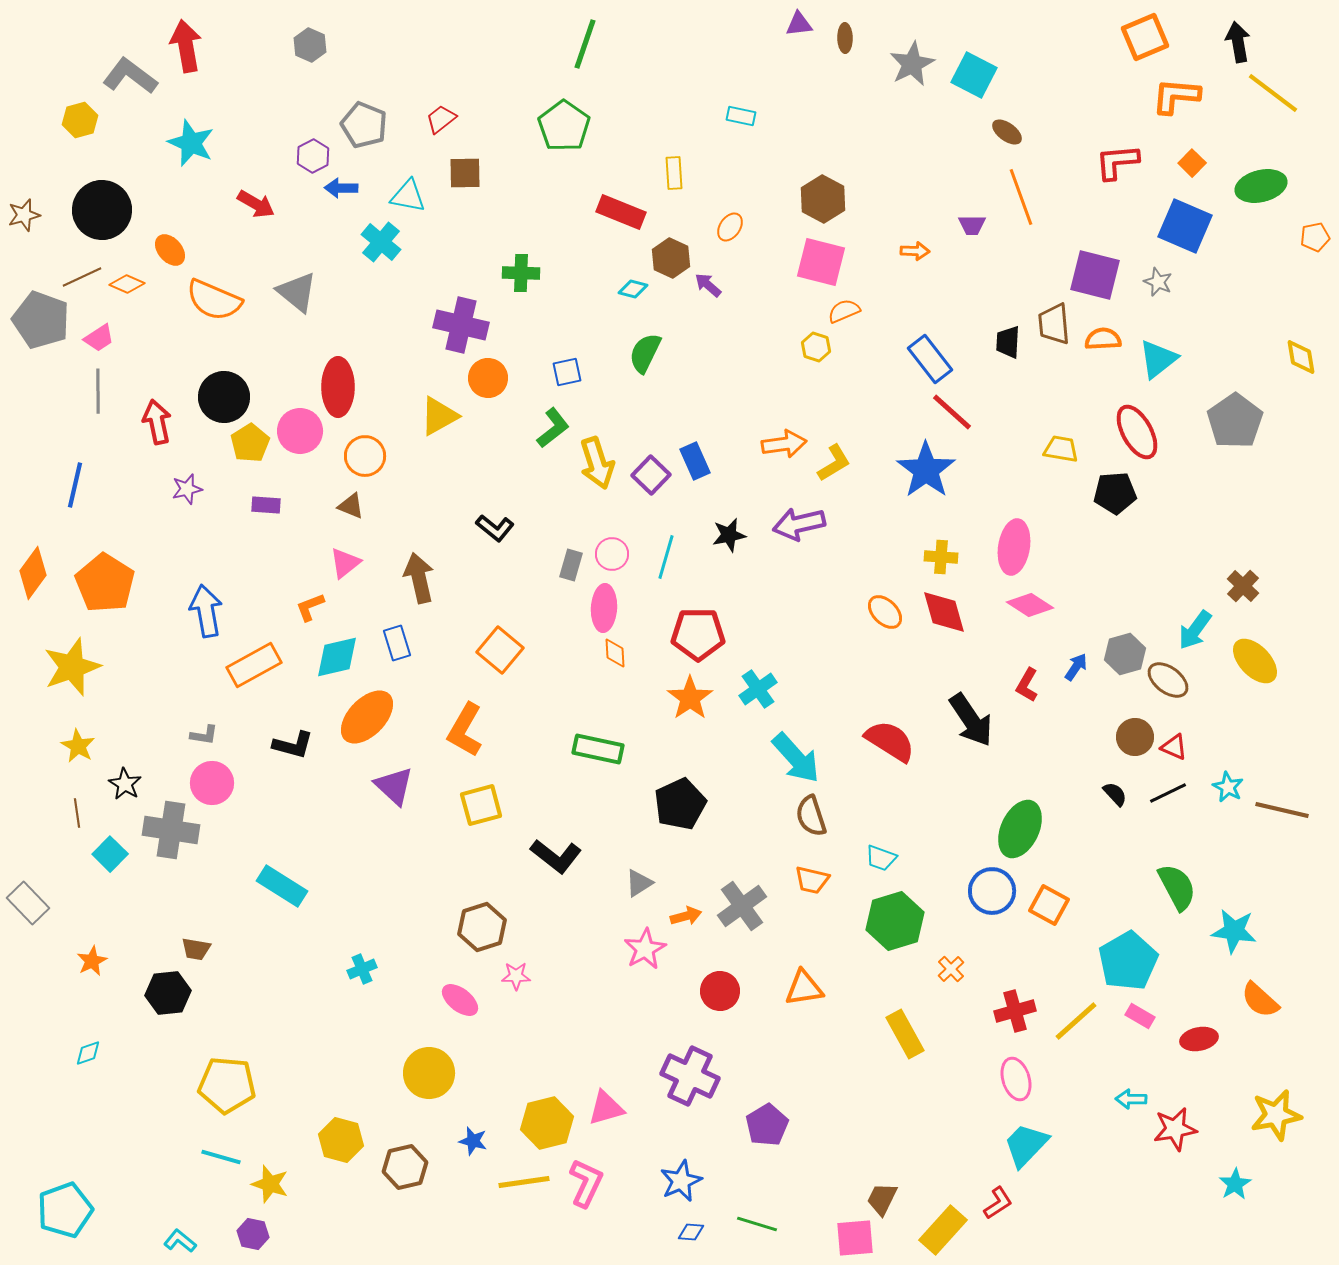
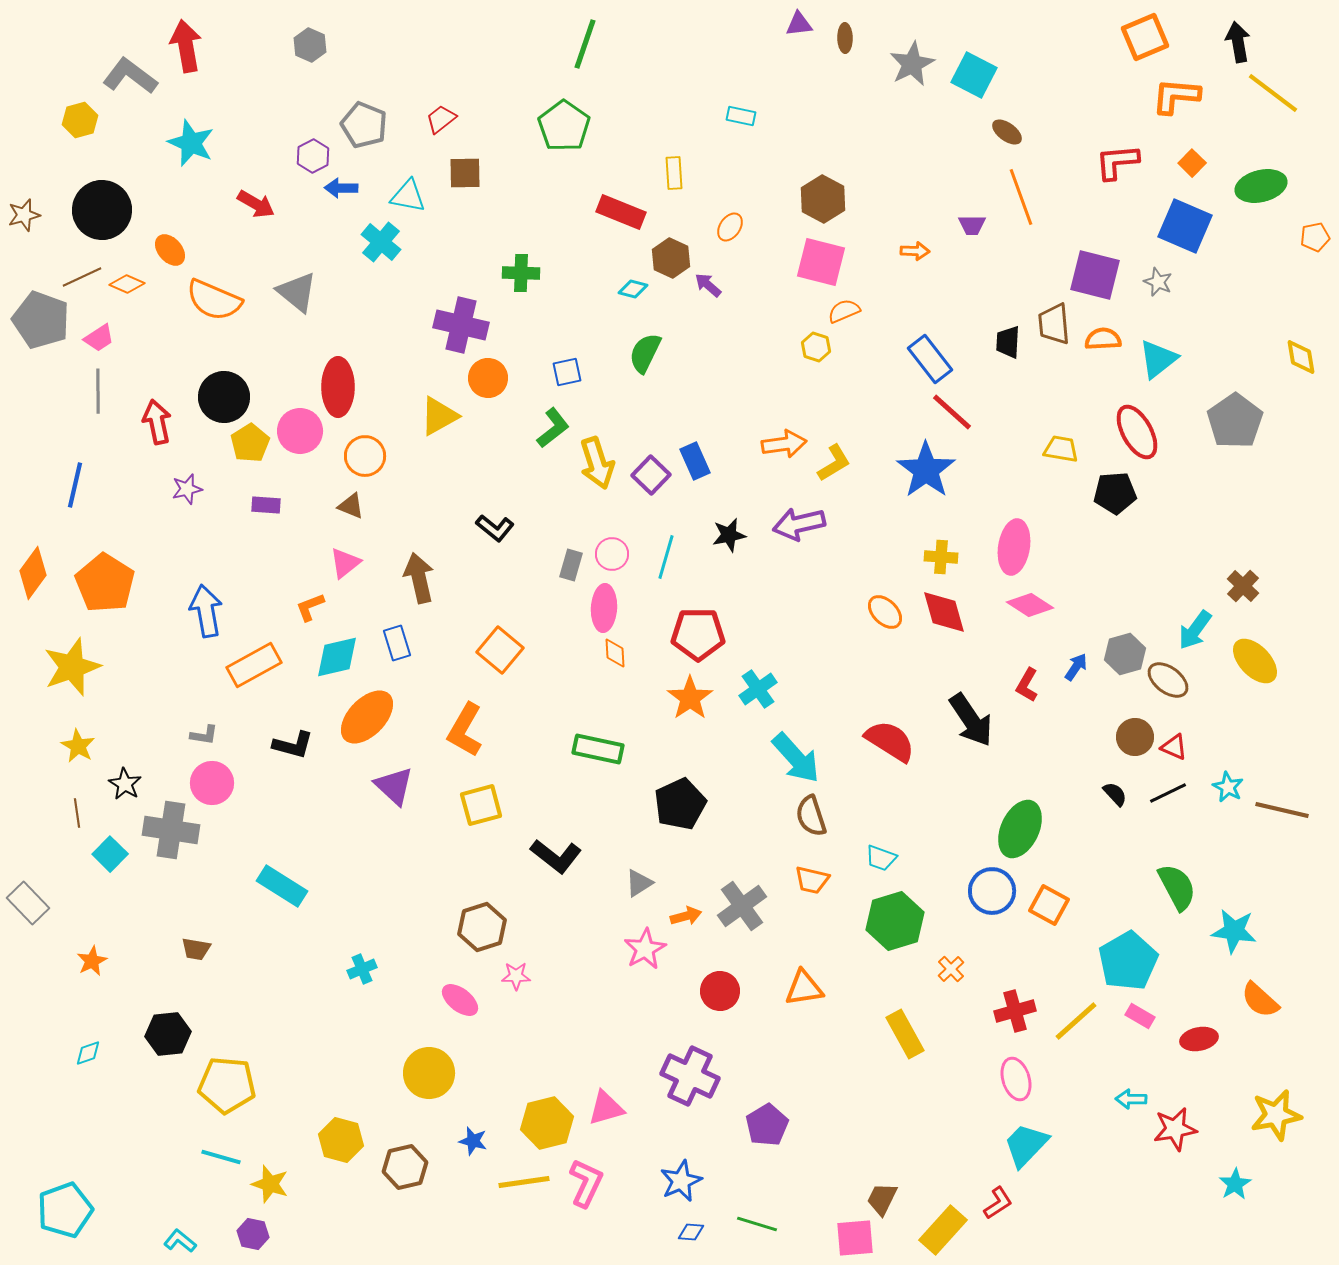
black hexagon at (168, 993): moved 41 px down
